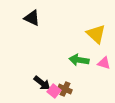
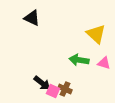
pink square: moved 1 px left; rotated 16 degrees counterclockwise
